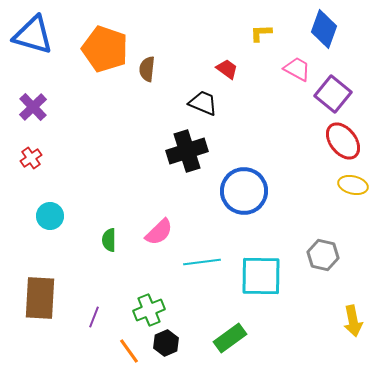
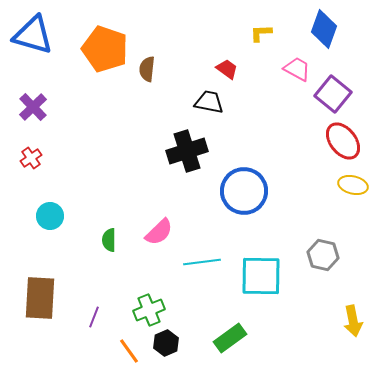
black trapezoid: moved 6 px right, 1 px up; rotated 12 degrees counterclockwise
